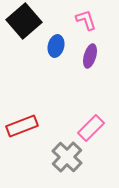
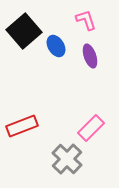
black square: moved 10 px down
blue ellipse: rotated 45 degrees counterclockwise
purple ellipse: rotated 35 degrees counterclockwise
gray cross: moved 2 px down
